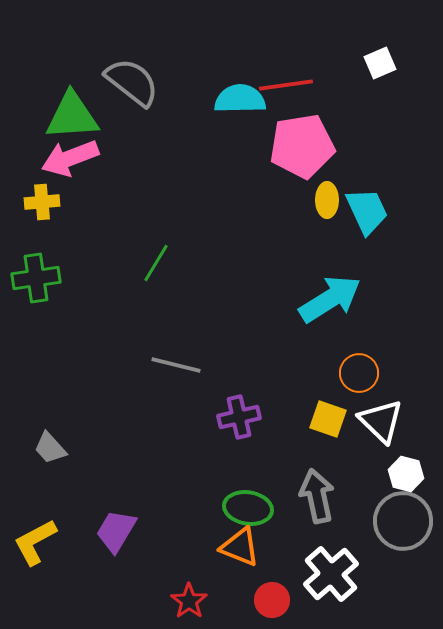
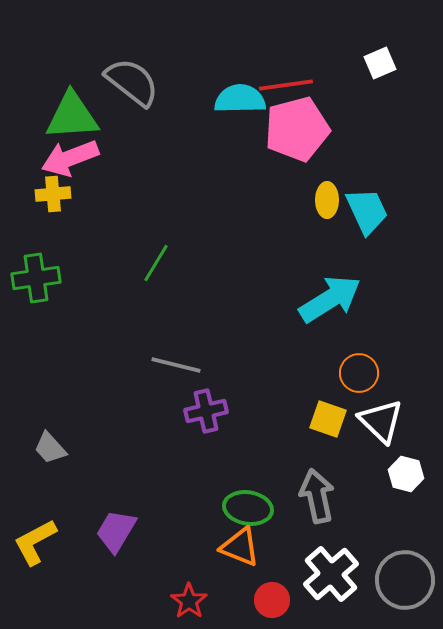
pink pentagon: moved 5 px left, 17 px up; rotated 6 degrees counterclockwise
yellow cross: moved 11 px right, 8 px up
purple cross: moved 33 px left, 6 px up
gray circle: moved 2 px right, 59 px down
